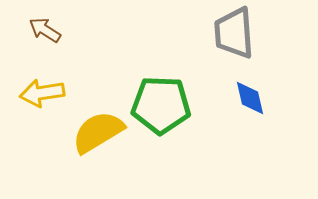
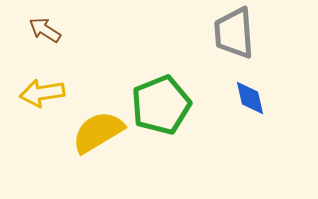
green pentagon: rotated 24 degrees counterclockwise
